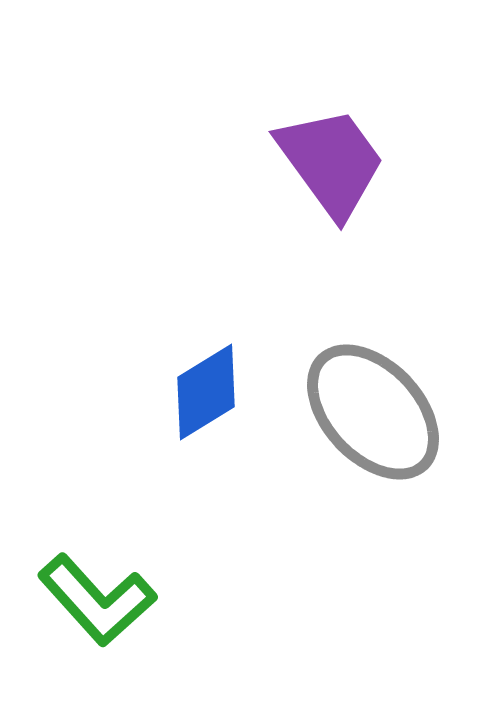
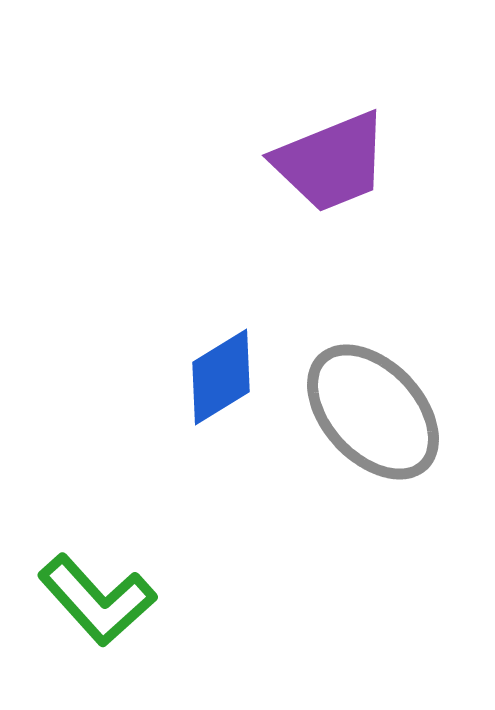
purple trapezoid: rotated 104 degrees clockwise
blue diamond: moved 15 px right, 15 px up
